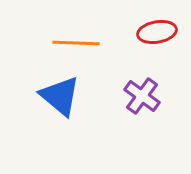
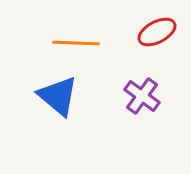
red ellipse: rotated 18 degrees counterclockwise
blue triangle: moved 2 px left
